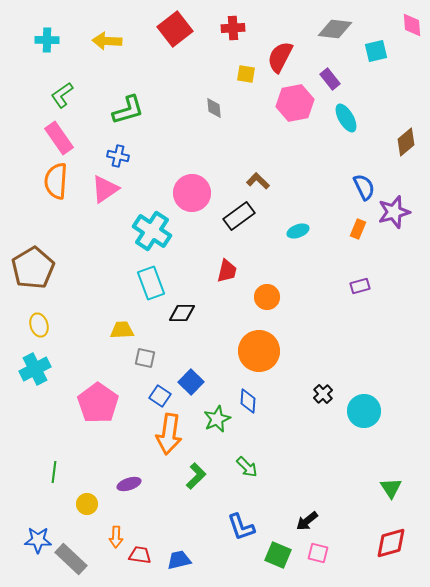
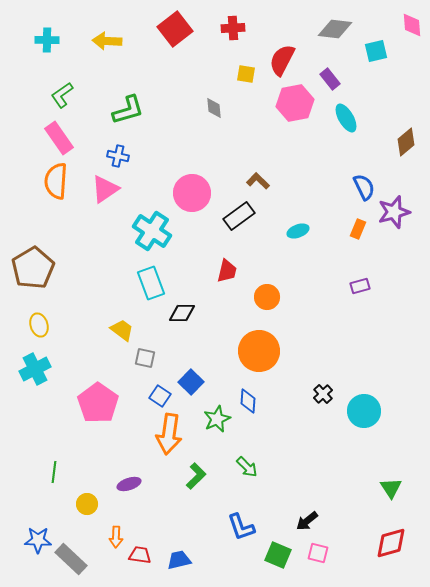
red semicircle at (280, 57): moved 2 px right, 3 px down
yellow trapezoid at (122, 330): rotated 40 degrees clockwise
